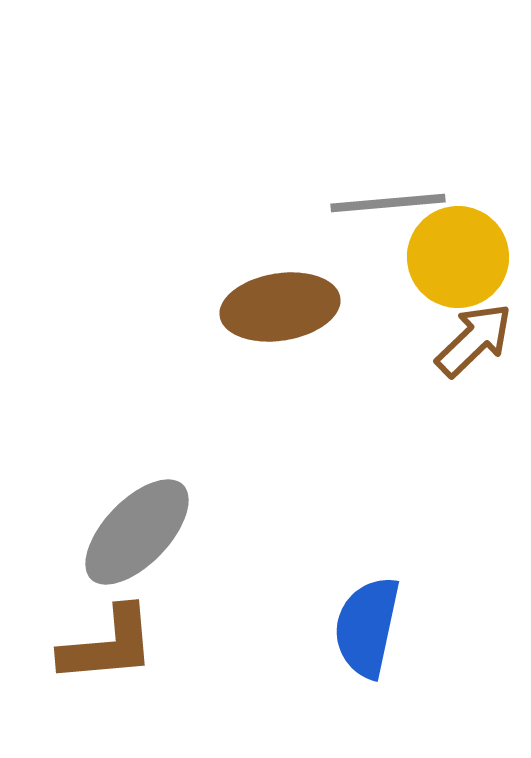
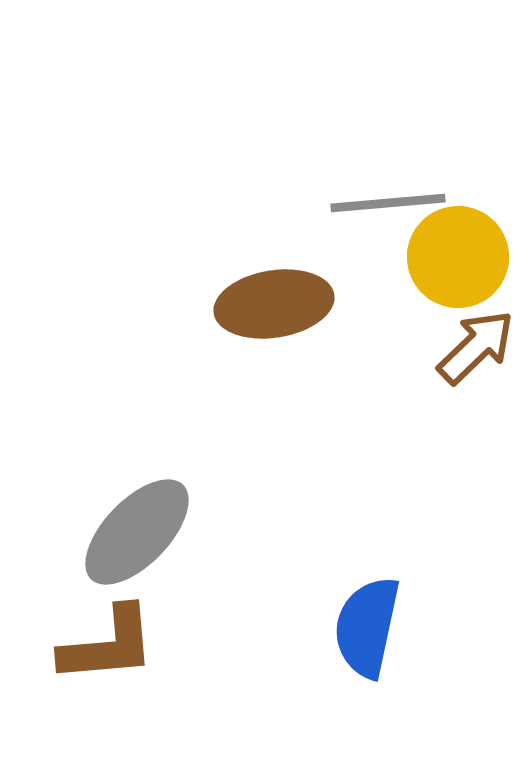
brown ellipse: moved 6 px left, 3 px up
brown arrow: moved 2 px right, 7 px down
